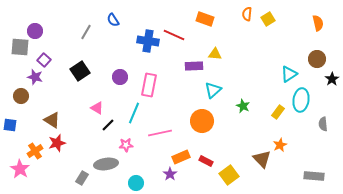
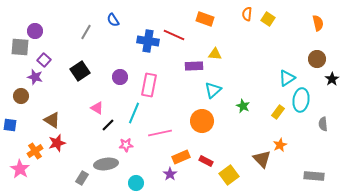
yellow square at (268, 19): rotated 24 degrees counterclockwise
cyan triangle at (289, 74): moved 2 px left, 4 px down
